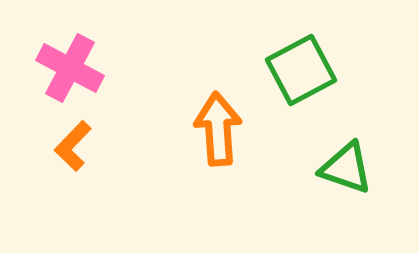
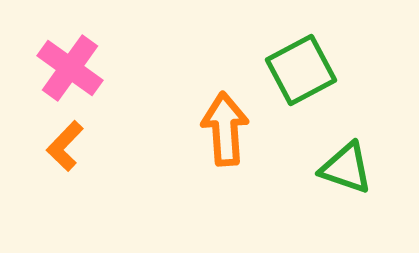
pink cross: rotated 8 degrees clockwise
orange arrow: moved 7 px right
orange L-shape: moved 8 px left
